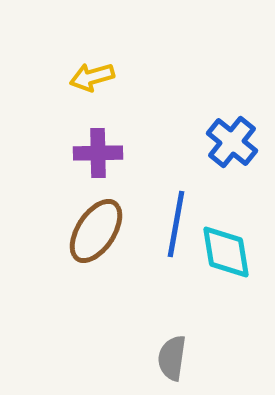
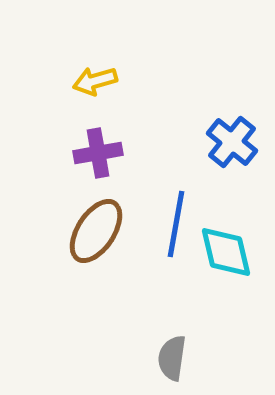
yellow arrow: moved 3 px right, 4 px down
purple cross: rotated 9 degrees counterclockwise
cyan diamond: rotated 4 degrees counterclockwise
